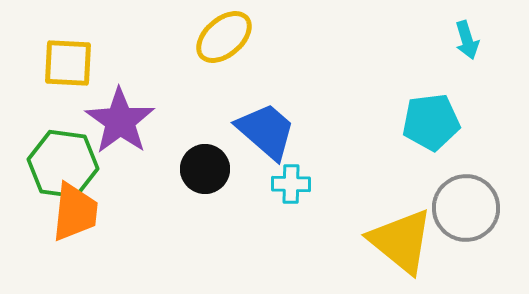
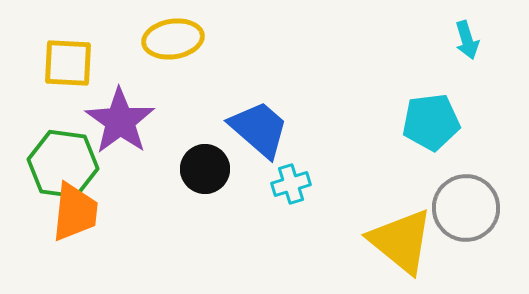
yellow ellipse: moved 51 px left, 2 px down; rotated 32 degrees clockwise
blue trapezoid: moved 7 px left, 2 px up
cyan cross: rotated 18 degrees counterclockwise
